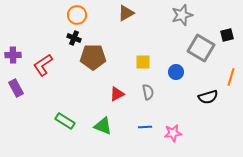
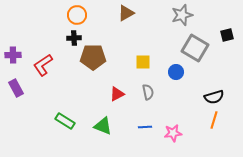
black cross: rotated 24 degrees counterclockwise
gray square: moved 6 px left
orange line: moved 17 px left, 43 px down
black semicircle: moved 6 px right
